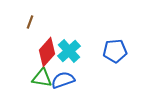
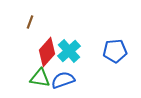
green triangle: moved 2 px left
